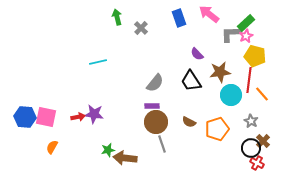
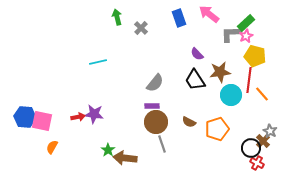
black trapezoid: moved 4 px right, 1 px up
pink square: moved 4 px left, 4 px down
gray star: moved 19 px right, 10 px down
green star: rotated 24 degrees counterclockwise
